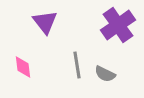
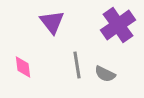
purple triangle: moved 7 px right
